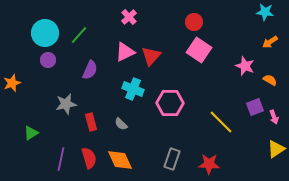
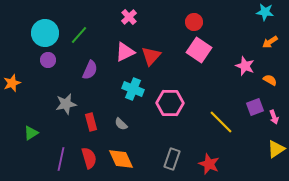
orange diamond: moved 1 px right, 1 px up
red star: rotated 20 degrees clockwise
